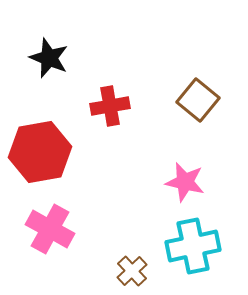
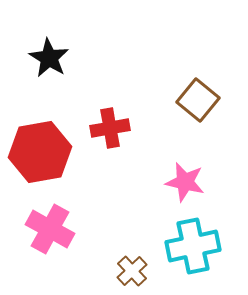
black star: rotated 9 degrees clockwise
red cross: moved 22 px down
